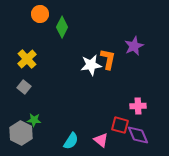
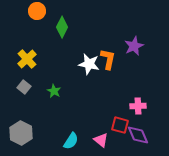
orange circle: moved 3 px left, 3 px up
white star: moved 2 px left, 1 px up; rotated 20 degrees clockwise
green star: moved 20 px right, 29 px up; rotated 24 degrees clockwise
